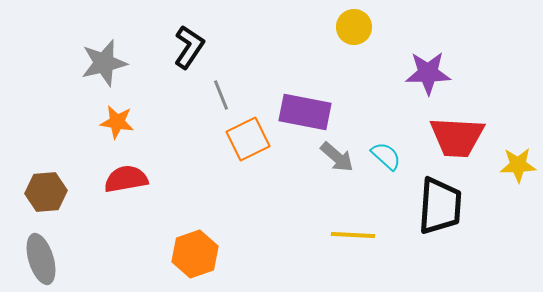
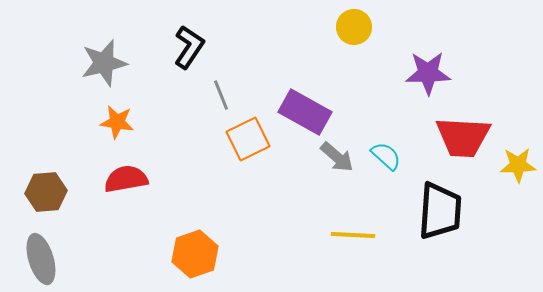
purple rectangle: rotated 18 degrees clockwise
red trapezoid: moved 6 px right
black trapezoid: moved 5 px down
